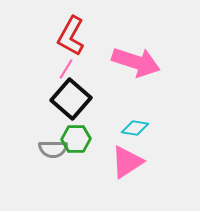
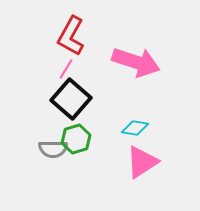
green hexagon: rotated 16 degrees counterclockwise
pink triangle: moved 15 px right
